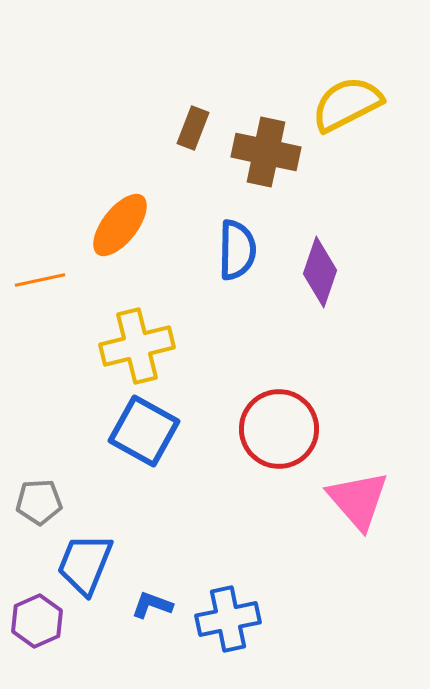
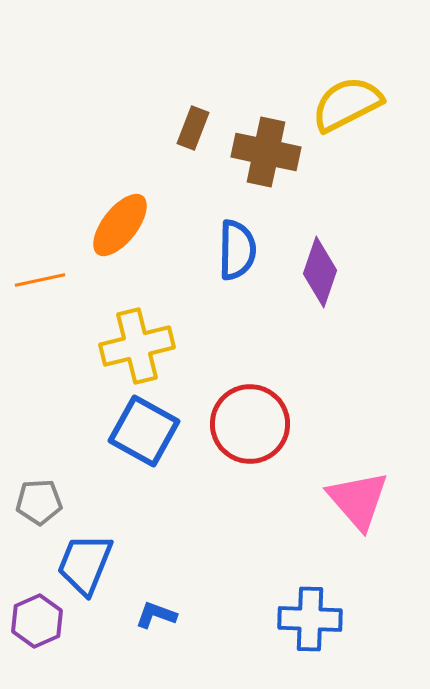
red circle: moved 29 px left, 5 px up
blue L-shape: moved 4 px right, 10 px down
blue cross: moved 82 px right; rotated 14 degrees clockwise
